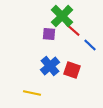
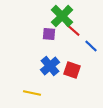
blue line: moved 1 px right, 1 px down
